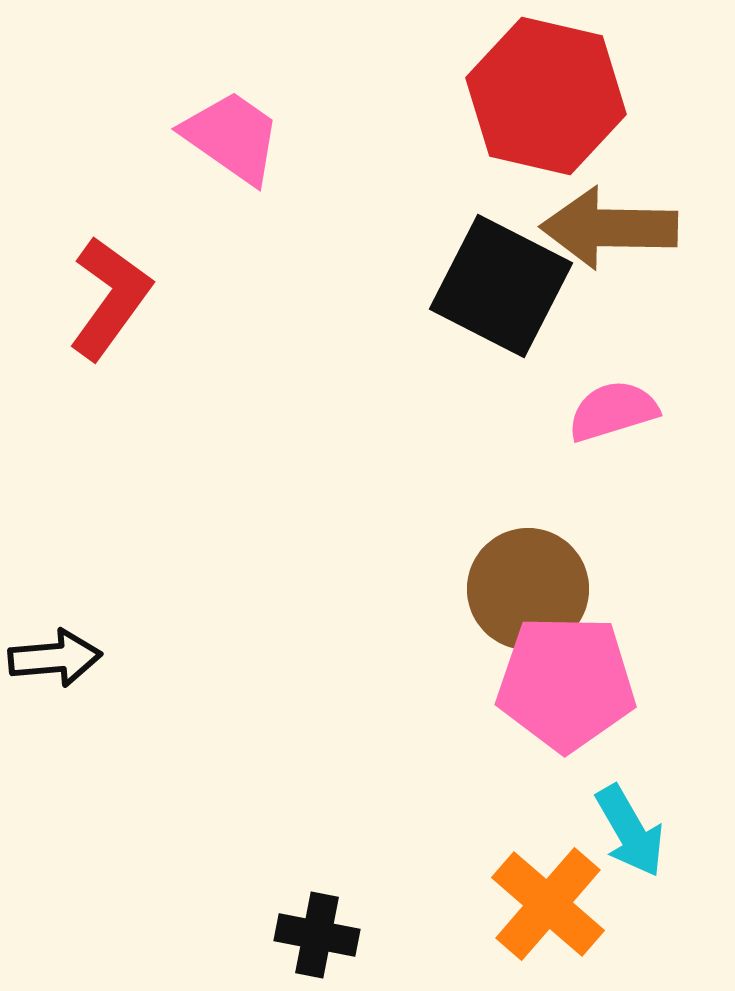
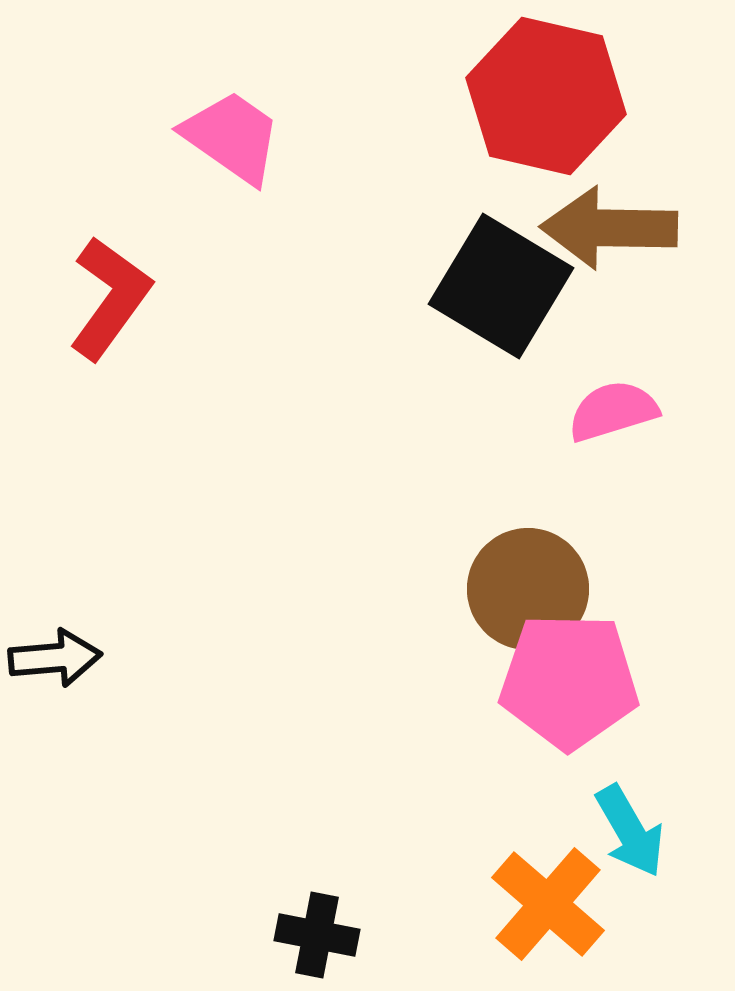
black square: rotated 4 degrees clockwise
pink pentagon: moved 3 px right, 2 px up
